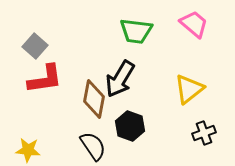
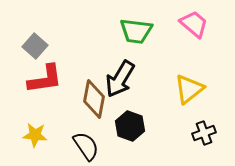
black semicircle: moved 7 px left
yellow star: moved 7 px right, 15 px up
